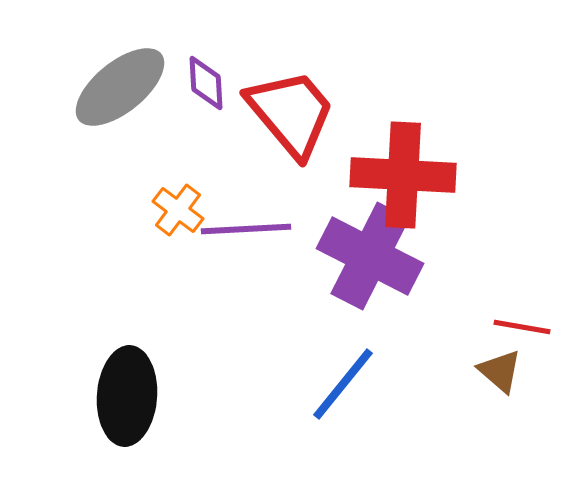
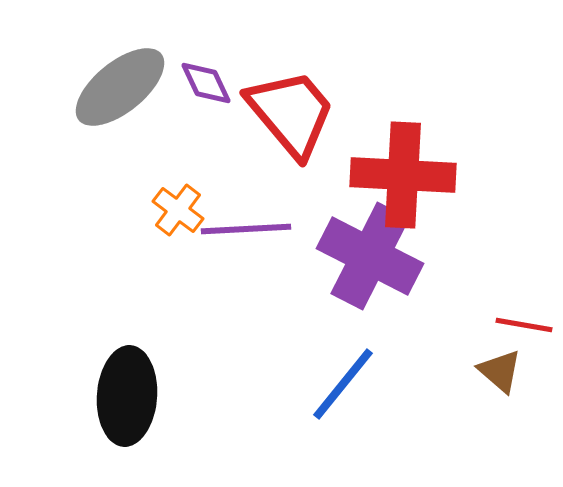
purple diamond: rotated 22 degrees counterclockwise
red line: moved 2 px right, 2 px up
